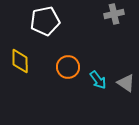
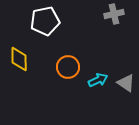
yellow diamond: moved 1 px left, 2 px up
cyan arrow: rotated 78 degrees counterclockwise
